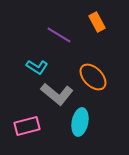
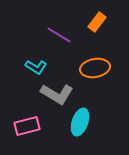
orange rectangle: rotated 66 degrees clockwise
cyan L-shape: moved 1 px left
orange ellipse: moved 2 px right, 9 px up; rotated 56 degrees counterclockwise
gray L-shape: rotated 8 degrees counterclockwise
cyan ellipse: rotated 8 degrees clockwise
